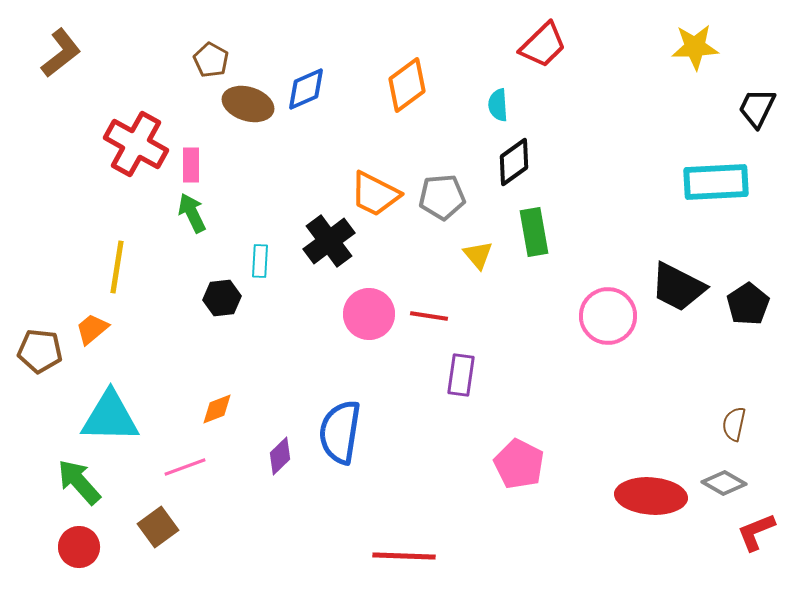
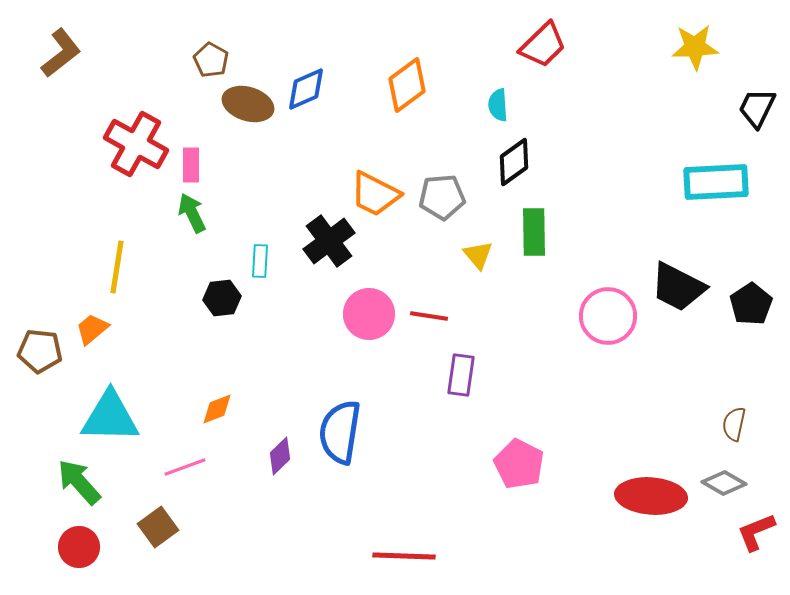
green rectangle at (534, 232): rotated 9 degrees clockwise
black pentagon at (748, 304): moved 3 px right
